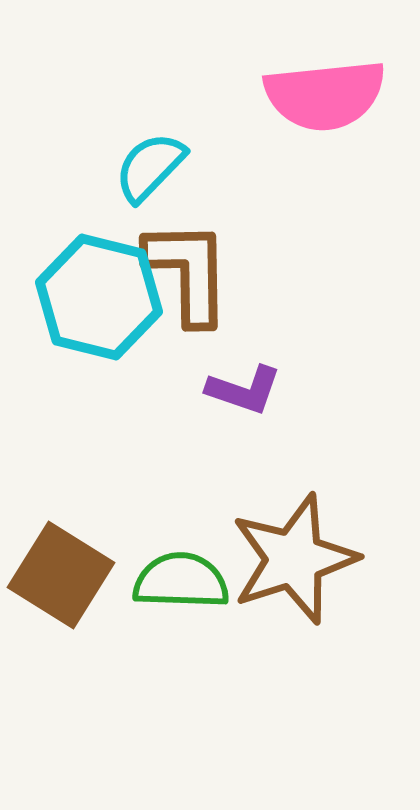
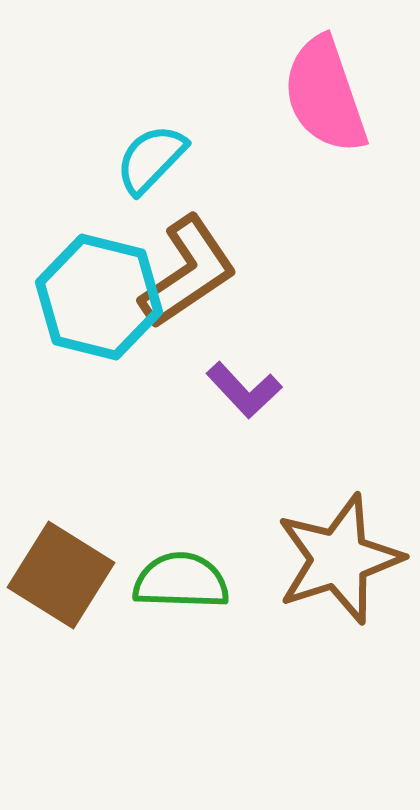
pink semicircle: rotated 77 degrees clockwise
cyan semicircle: moved 1 px right, 8 px up
brown L-shape: rotated 57 degrees clockwise
purple L-shape: rotated 28 degrees clockwise
brown star: moved 45 px right
